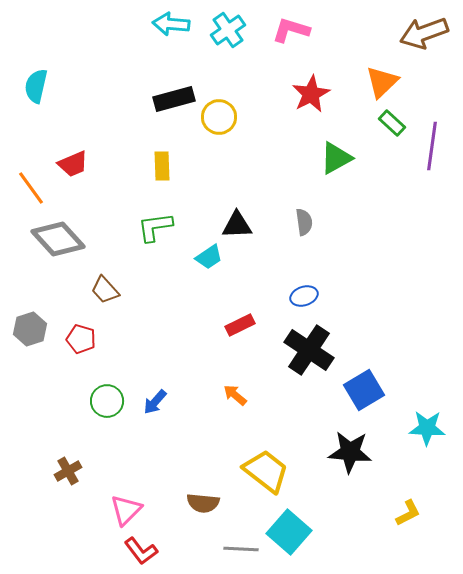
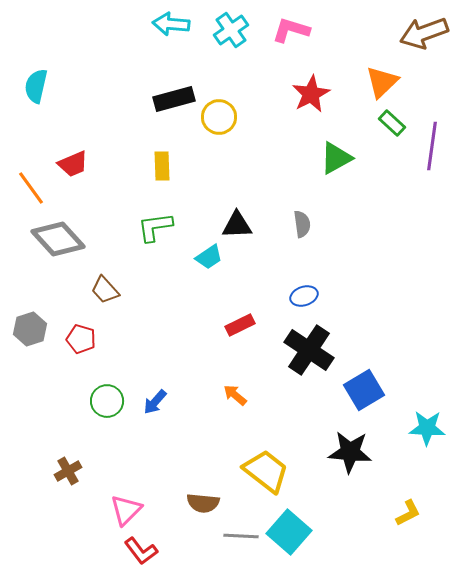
cyan cross: moved 3 px right
gray semicircle: moved 2 px left, 2 px down
gray line: moved 13 px up
